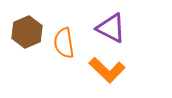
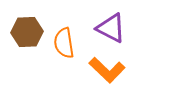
brown hexagon: rotated 20 degrees clockwise
